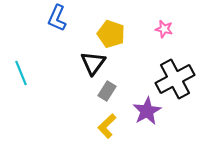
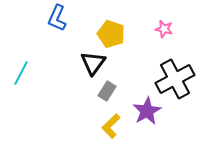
cyan line: rotated 50 degrees clockwise
yellow L-shape: moved 4 px right
